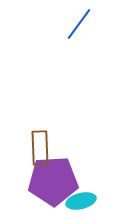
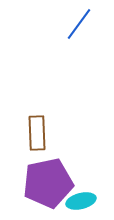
brown rectangle: moved 3 px left, 15 px up
purple pentagon: moved 5 px left, 2 px down; rotated 9 degrees counterclockwise
